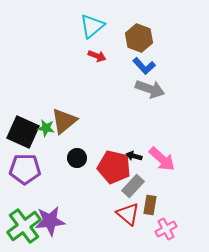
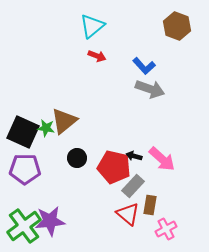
brown hexagon: moved 38 px right, 12 px up
